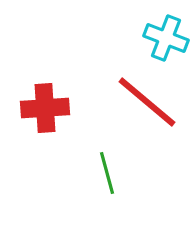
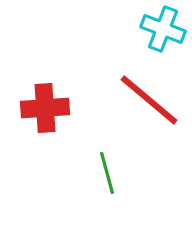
cyan cross: moved 3 px left, 9 px up
red line: moved 2 px right, 2 px up
